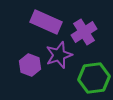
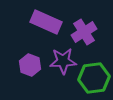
purple star: moved 4 px right, 6 px down; rotated 16 degrees clockwise
